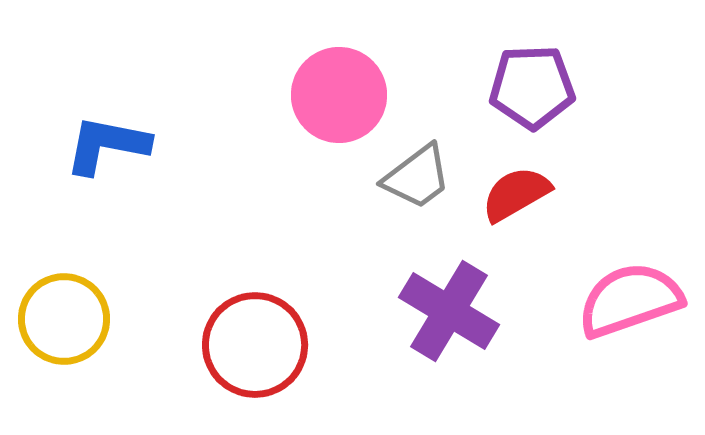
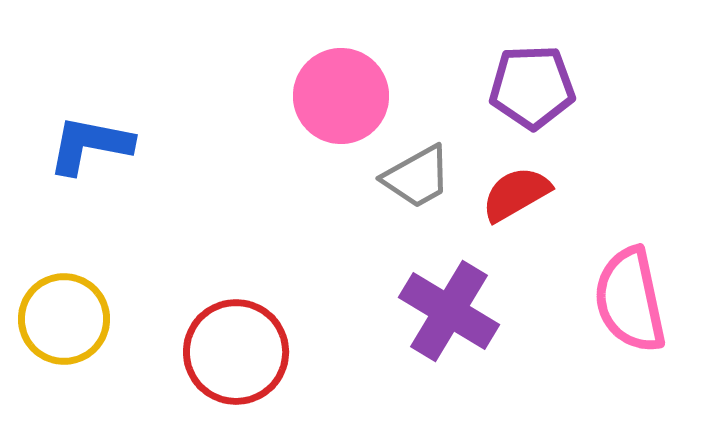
pink circle: moved 2 px right, 1 px down
blue L-shape: moved 17 px left
gray trapezoid: rotated 8 degrees clockwise
pink semicircle: rotated 83 degrees counterclockwise
red circle: moved 19 px left, 7 px down
